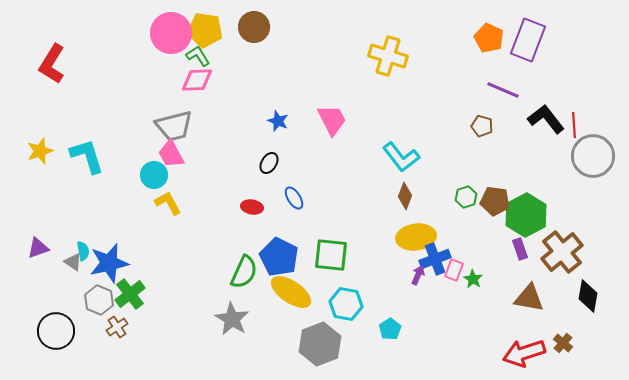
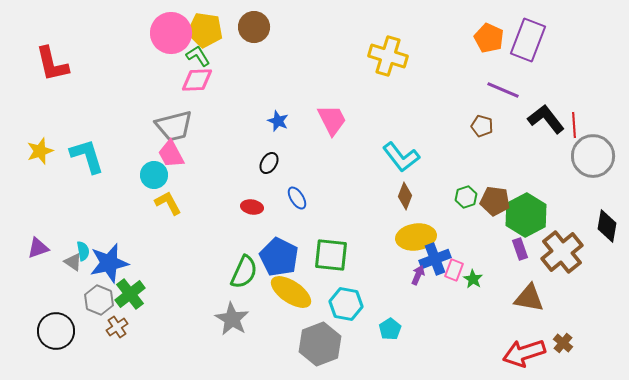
red L-shape at (52, 64): rotated 45 degrees counterclockwise
blue ellipse at (294, 198): moved 3 px right
black diamond at (588, 296): moved 19 px right, 70 px up
